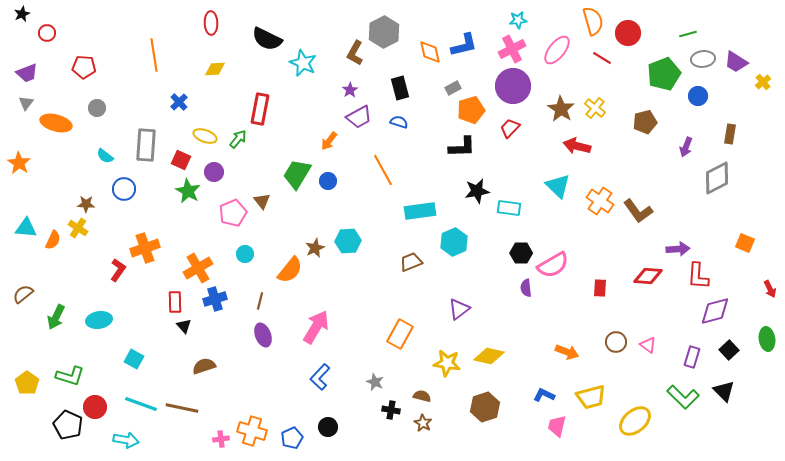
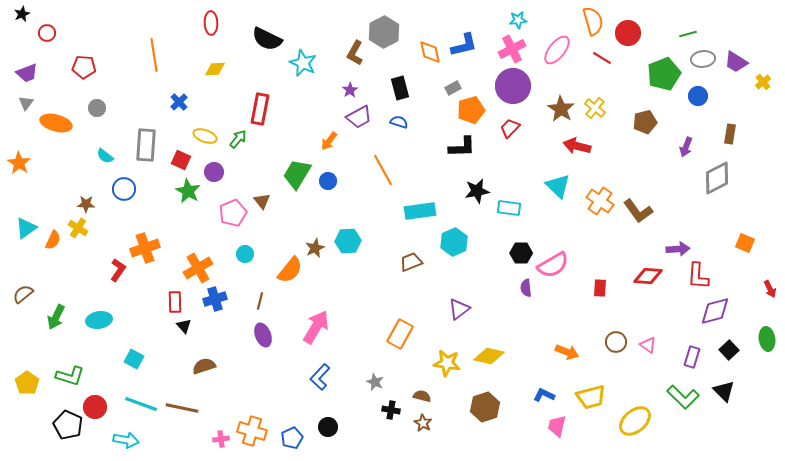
cyan triangle at (26, 228): rotated 40 degrees counterclockwise
